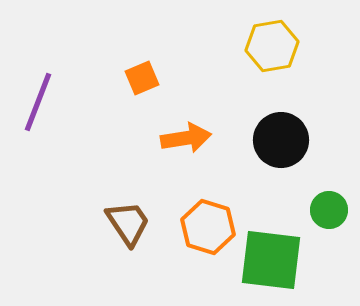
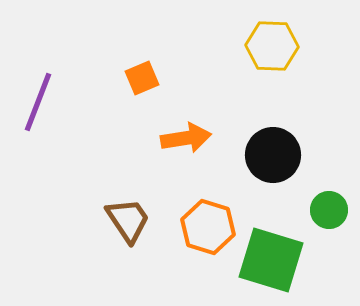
yellow hexagon: rotated 12 degrees clockwise
black circle: moved 8 px left, 15 px down
brown trapezoid: moved 3 px up
green square: rotated 10 degrees clockwise
